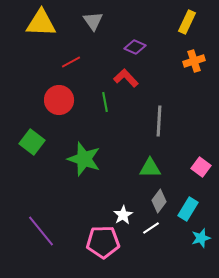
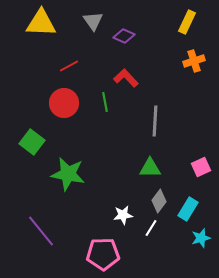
purple diamond: moved 11 px left, 11 px up
red line: moved 2 px left, 4 px down
red circle: moved 5 px right, 3 px down
gray line: moved 4 px left
green star: moved 16 px left, 15 px down; rotated 8 degrees counterclockwise
pink square: rotated 30 degrees clockwise
white star: rotated 24 degrees clockwise
white line: rotated 24 degrees counterclockwise
pink pentagon: moved 12 px down
